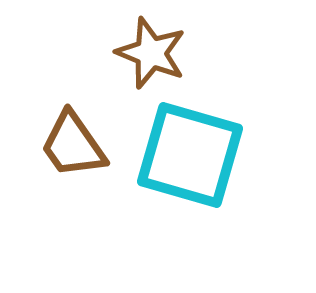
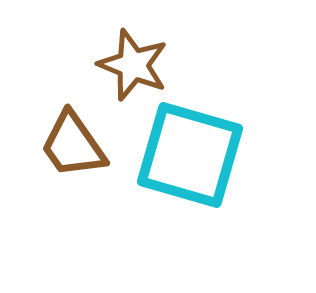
brown star: moved 18 px left, 12 px down
